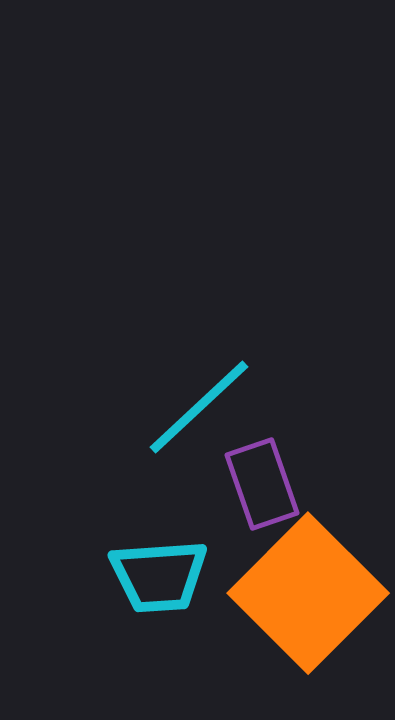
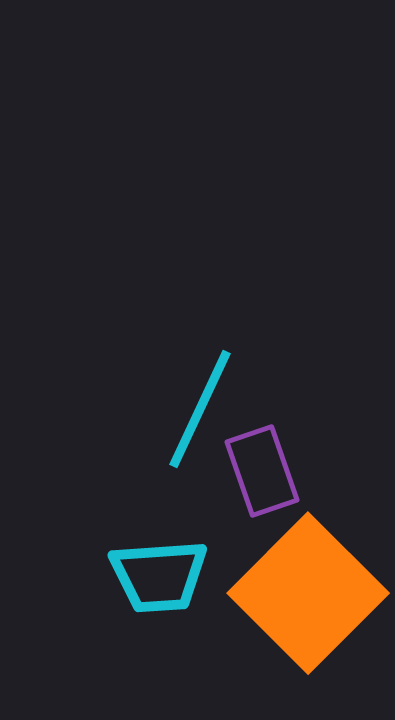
cyan line: moved 1 px right, 2 px down; rotated 22 degrees counterclockwise
purple rectangle: moved 13 px up
